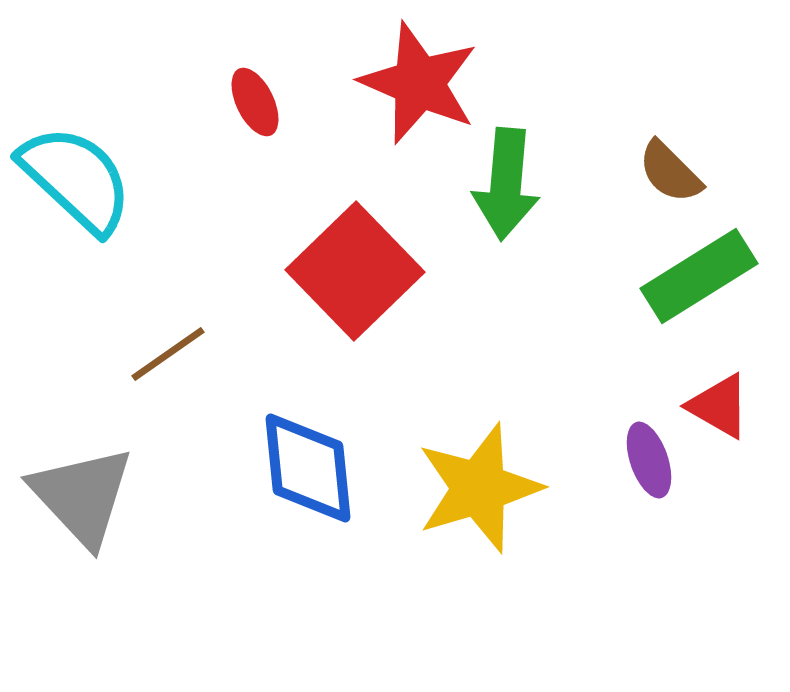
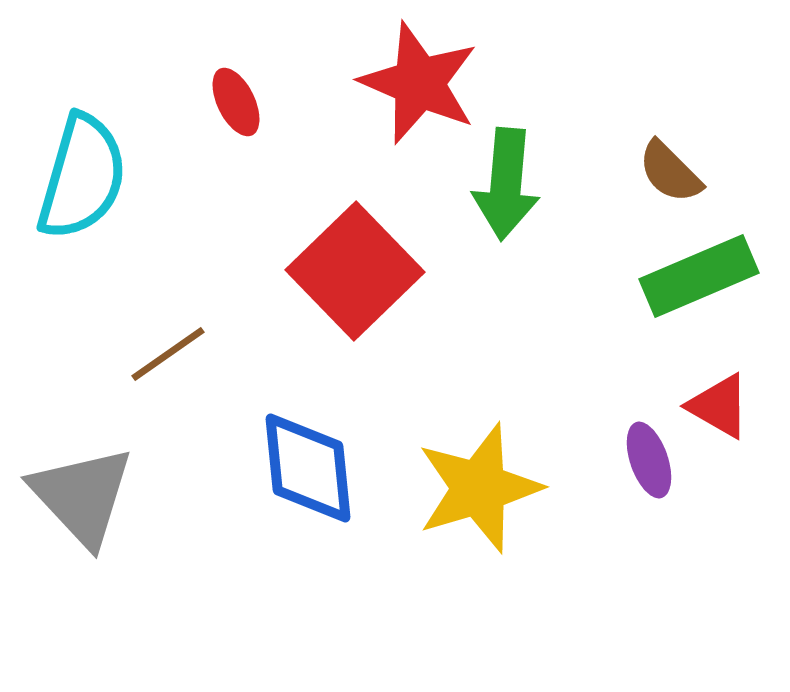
red ellipse: moved 19 px left
cyan semicircle: moved 6 px right, 2 px up; rotated 63 degrees clockwise
green rectangle: rotated 9 degrees clockwise
